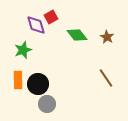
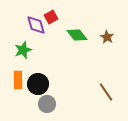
brown line: moved 14 px down
